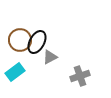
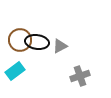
black ellipse: rotated 70 degrees clockwise
gray triangle: moved 10 px right, 11 px up
cyan rectangle: moved 1 px up
